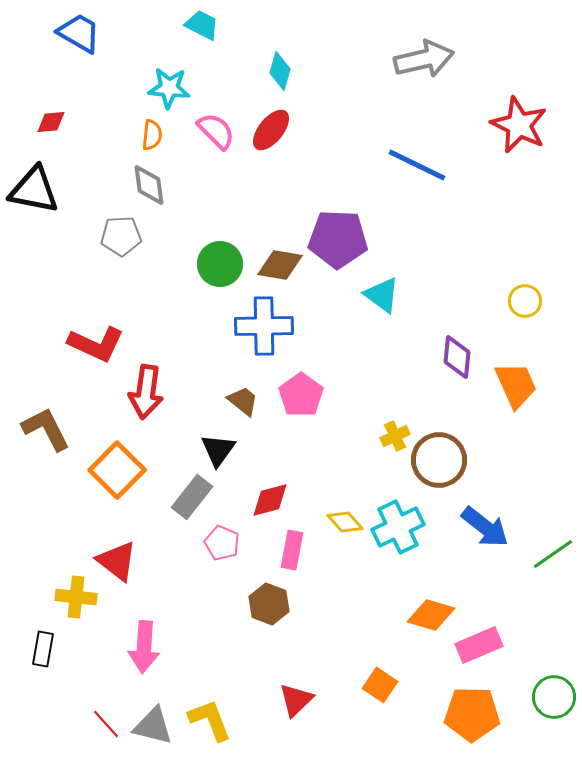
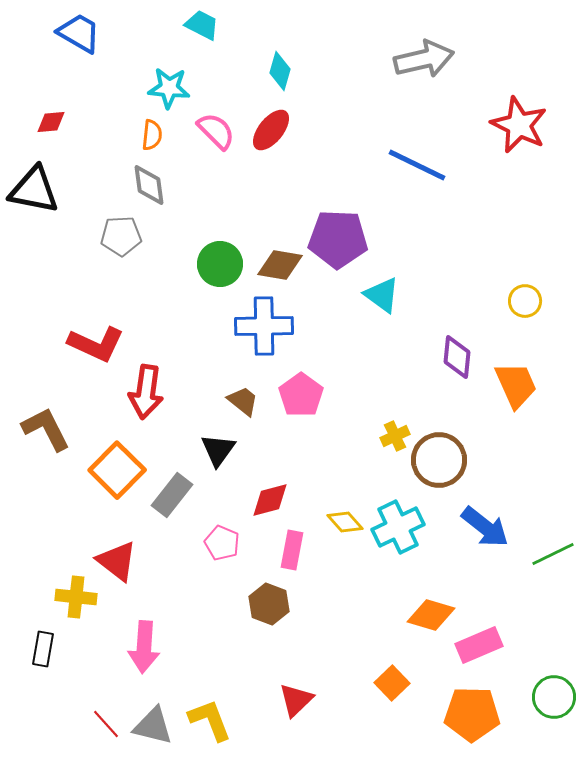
gray rectangle at (192, 497): moved 20 px left, 2 px up
green line at (553, 554): rotated 9 degrees clockwise
orange square at (380, 685): moved 12 px right, 2 px up; rotated 12 degrees clockwise
